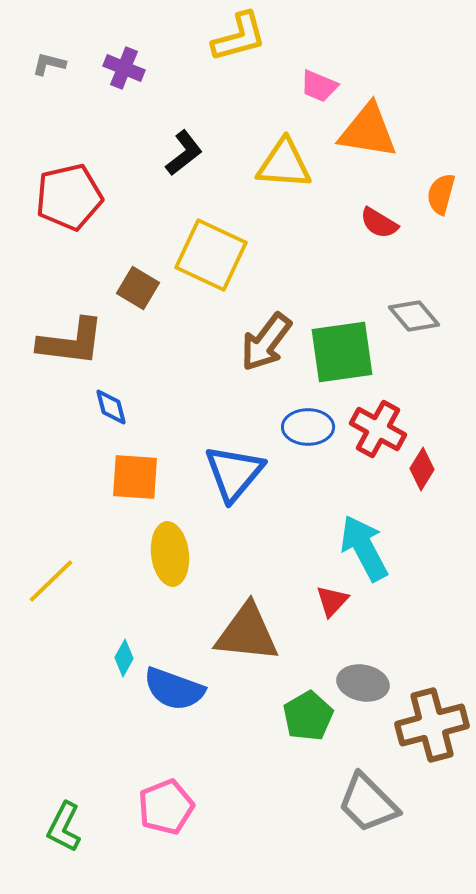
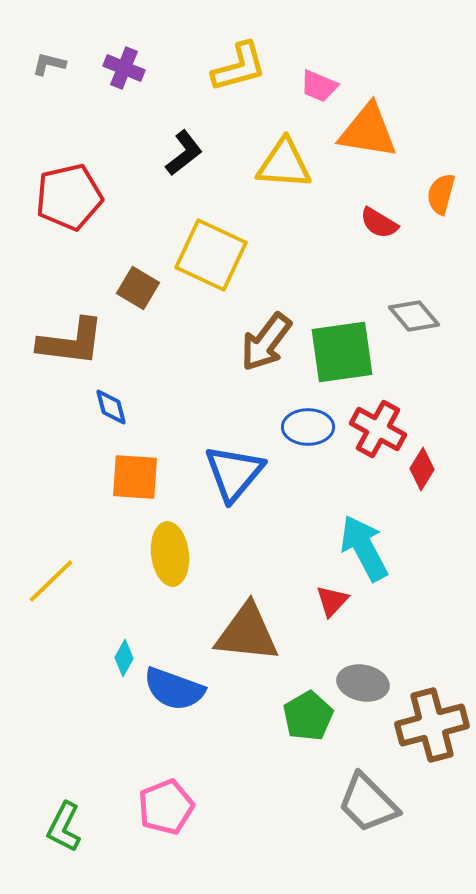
yellow L-shape: moved 30 px down
